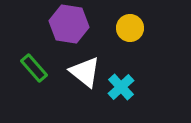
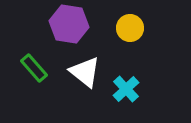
cyan cross: moved 5 px right, 2 px down
